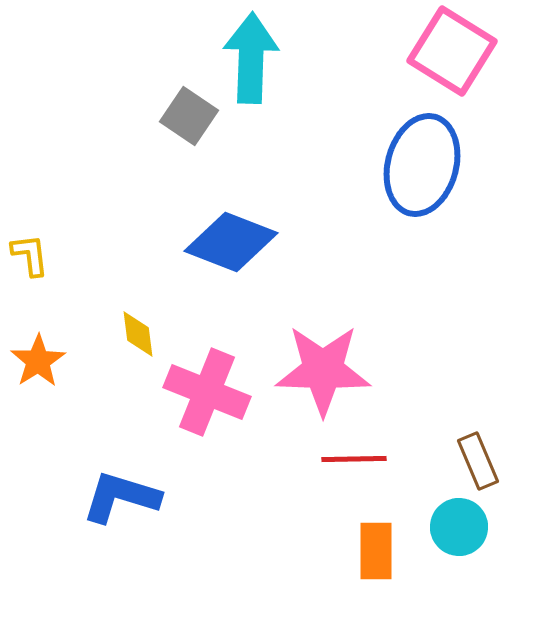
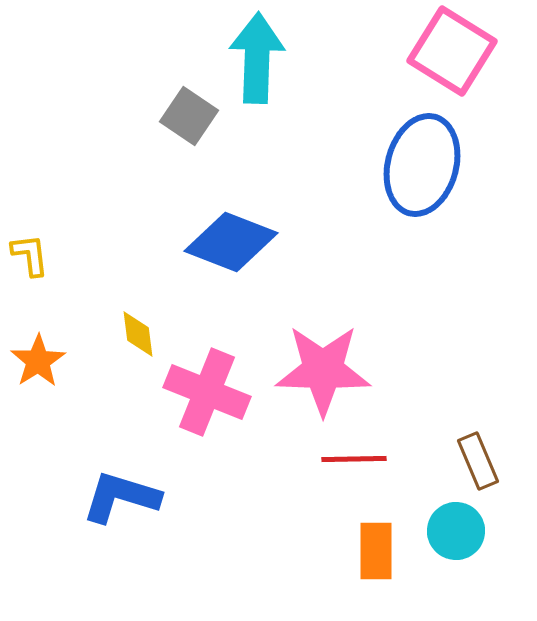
cyan arrow: moved 6 px right
cyan circle: moved 3 px left, 4 px down
